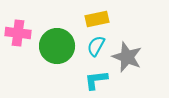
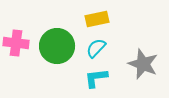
pink cross: moved 2 px left, 10 px down
cyan semicircle: moved 2 px down; rotated 15 degrees clockwise
gray star: moved 16 px right, 7 px down
cyan L-shape: moved 2 px up
